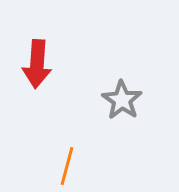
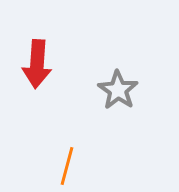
gray star: moved 4 px left, 10 px up
